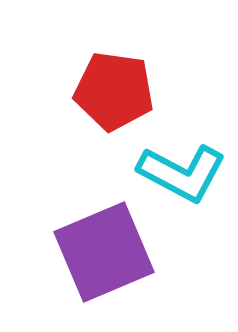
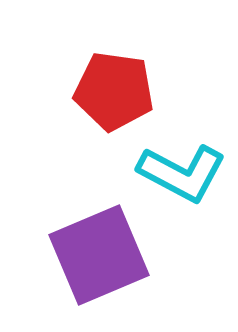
purple square: moved 5 px left, 3 px down
